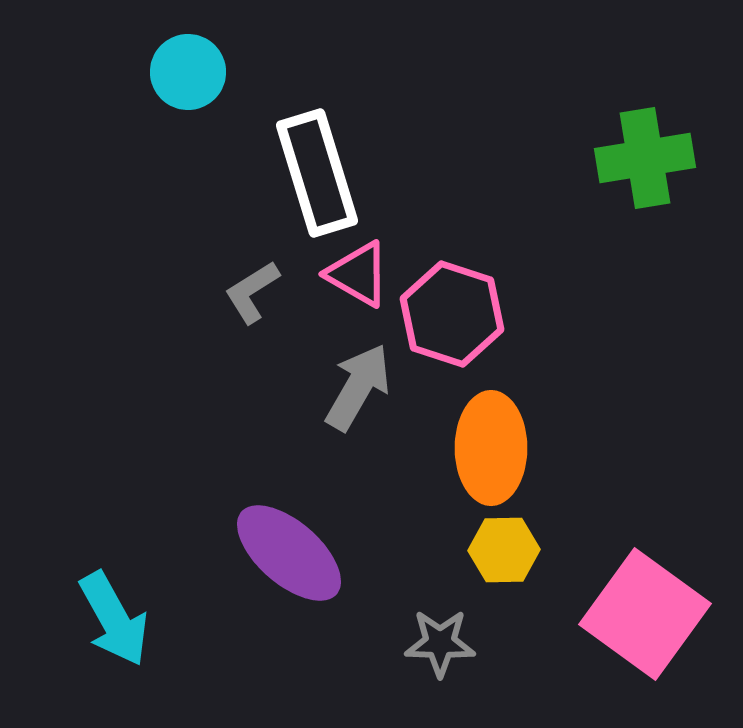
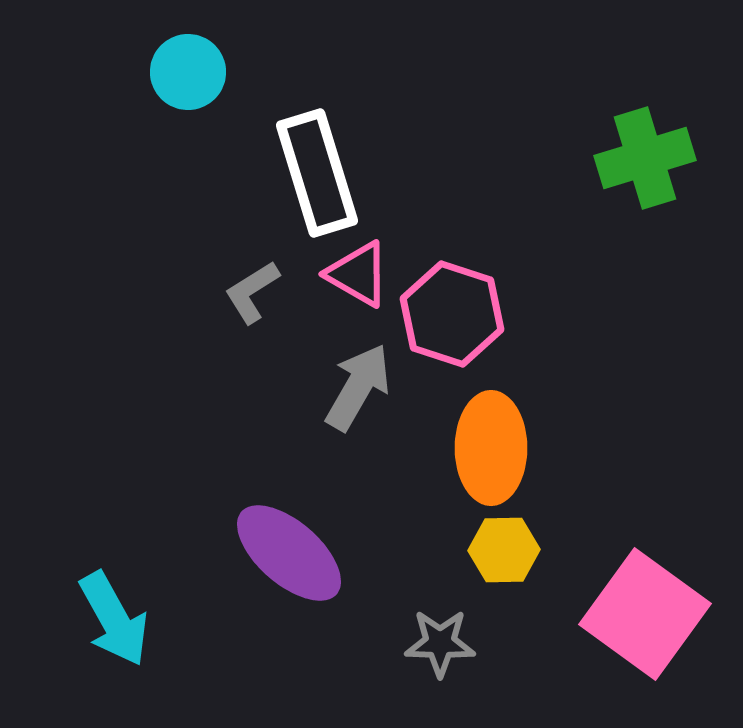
green cross: rotated 8 degrees counterclockwise
